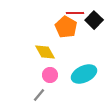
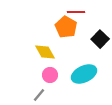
red line: moved 1 px right, 1 px up
black square: moved 6 px right, 19 px down
